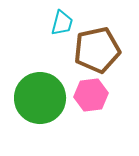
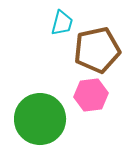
green circle: moved 21 px down
